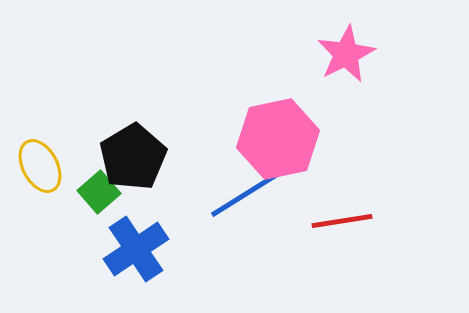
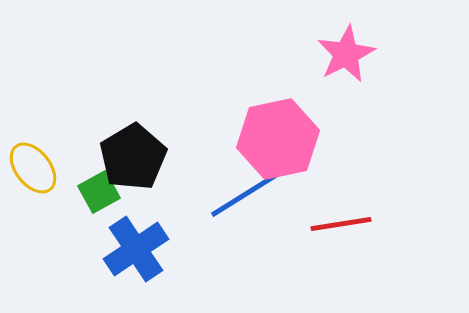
yellow ellipse: moved 7 px left, 2 px down; rotated 10 degrees counterclockwise
green square: rotated 12 degrees clockwise
red line: moved 1 px left, 3 px down
